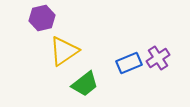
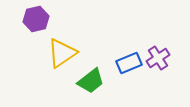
purple hexagon: moved 6 px left, 1 px down
yellow triangle: moved 2 px left, 2 px down
green trapezoid: moved 6 px right, 3 px up
